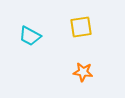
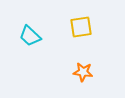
cyan trapezoid: rotated 15 degrees clockwise
